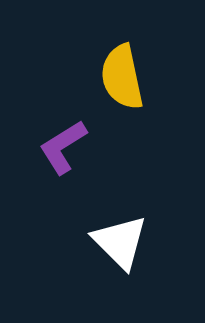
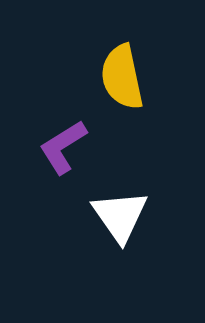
white triangle: moved 26 px up; rotated 10 degrees clockwise
